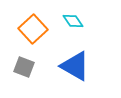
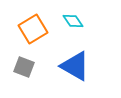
orange square: rotated 12 degrees clockwise
